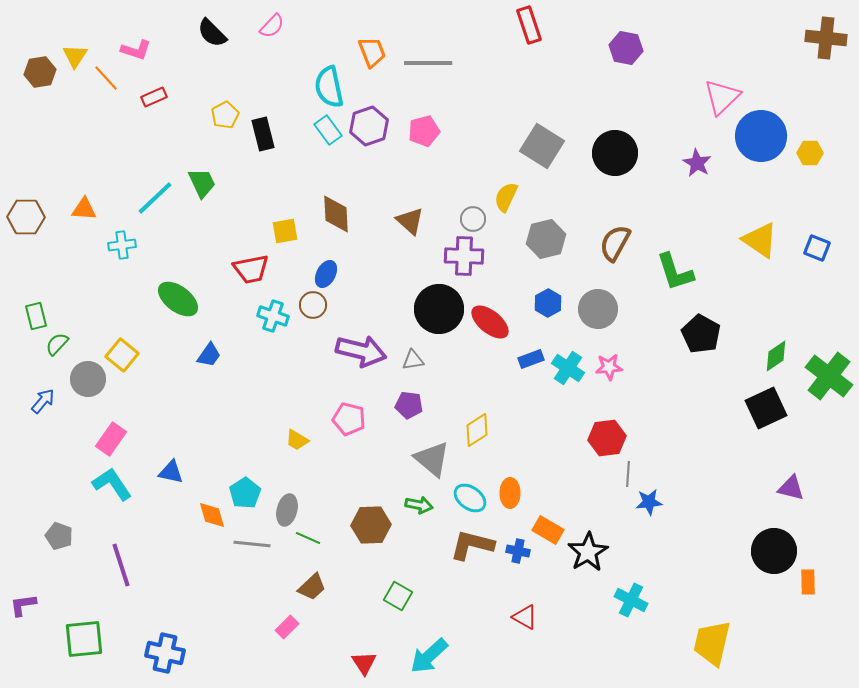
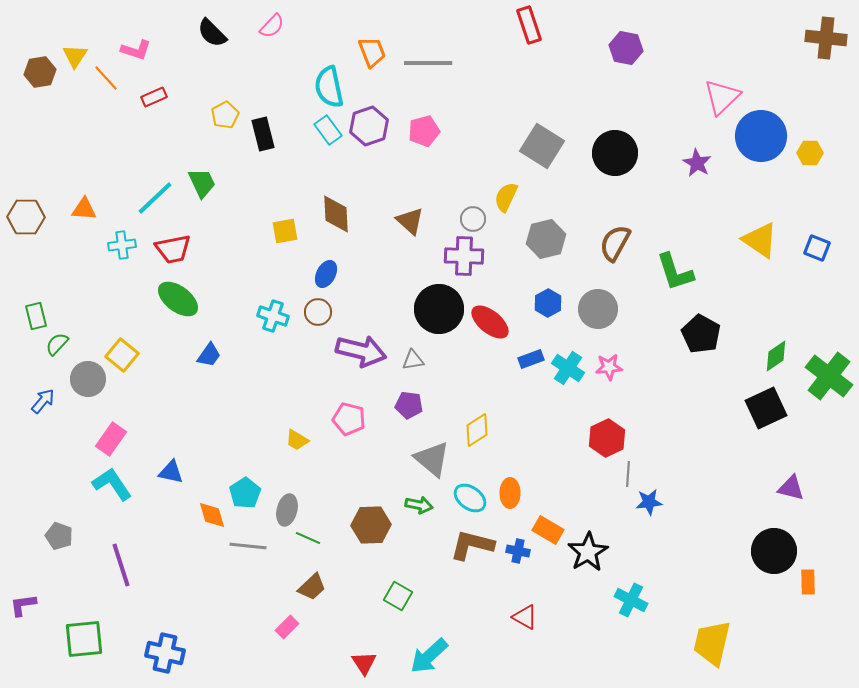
red trapezoid at (251, 269): moved 78 px left, 20 px up
brown circle at (313, 305): moved 5 px right, 7 px down
red hexagon at (607, 438): rotated 18 degrees counterclockwise
gray line at (252, 544): moved 4 px left, 2 px down
